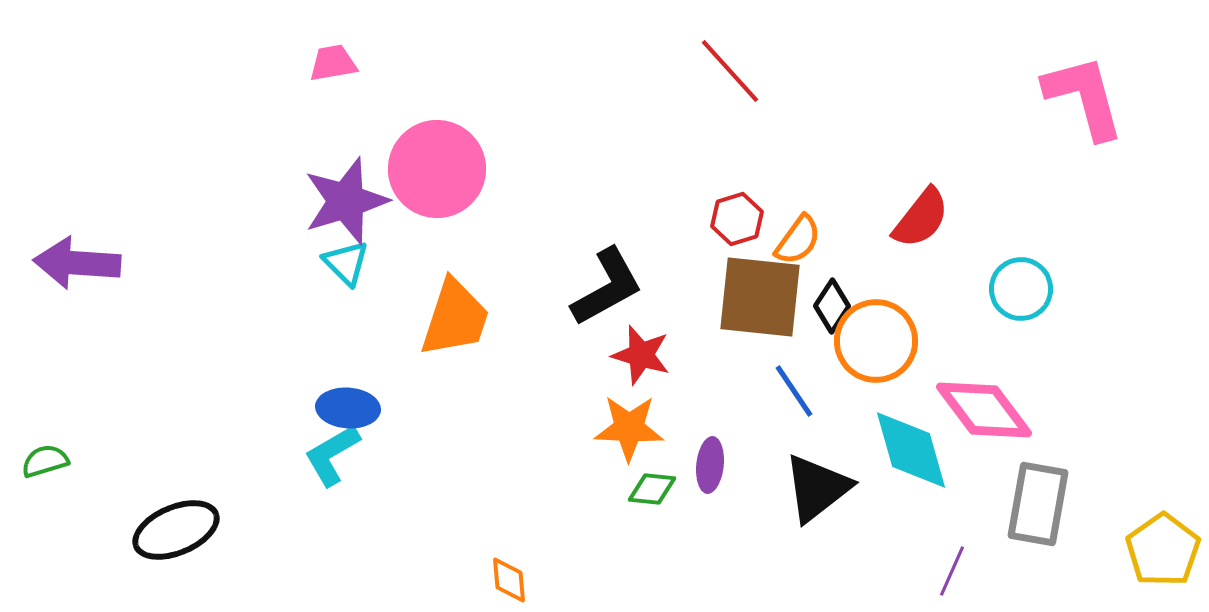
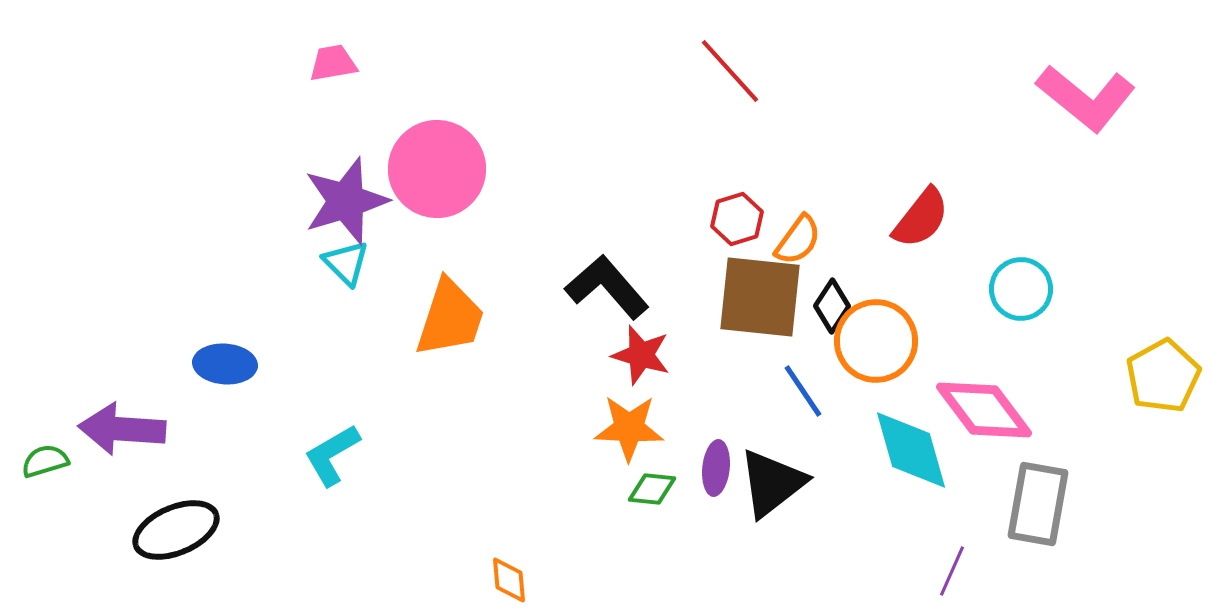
pink L-shape: moved 2 px right, 1 px down; rotated 144 degrees clockwise
purple arrow: moved 45 px right, 166 px down
black L-shape: rotated 102 degrees counterclockwise
orange trapezoid: moved 5 px left
blue line: moved 9 px right
blue ellipse: moved 123 px left, 44 px up
purple ellipse: moved 6 px right, 3 px down
black triangle: moved 45 px left, 5 px up
yellow pentagon: moved 174 px up; rotated 6 degrees clockwise
